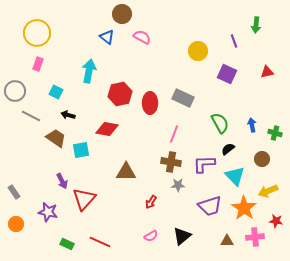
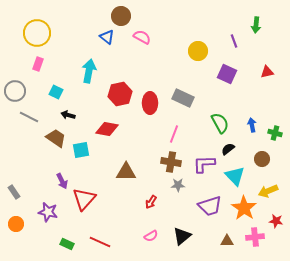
brown circle at (122, 14): moved 1 px left, 2 px down
gray line at (31, 116): moved 2 px left, 1 px down
